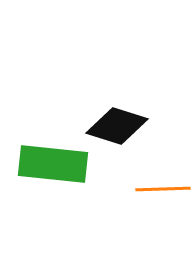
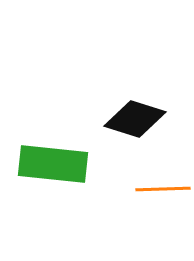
black diamond: moved 18 px right, 7 px up
